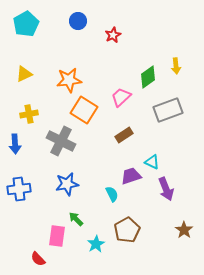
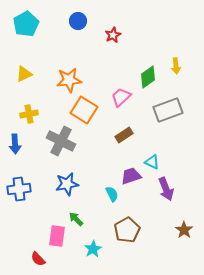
cyan star: moved 3 px left, 5 px down
